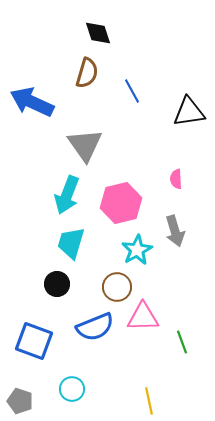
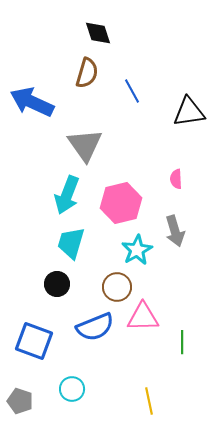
green line: rotated 20 degrees clockwise
